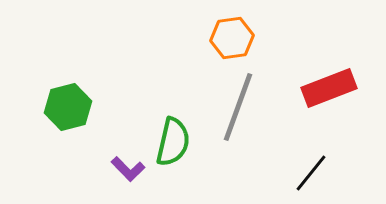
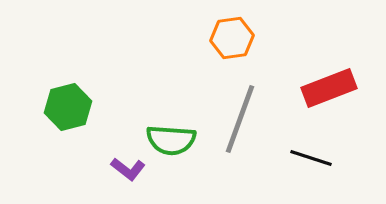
gray line: moved 2 px right, 12 px down
green semicircle: moved 2 px left, 2 px up; rotated 81 degrees clockwise
purple L-shape: rotated 8 degrees counterclockwise
black line: moved 15 px up; rotated 69 degrees clockwise
